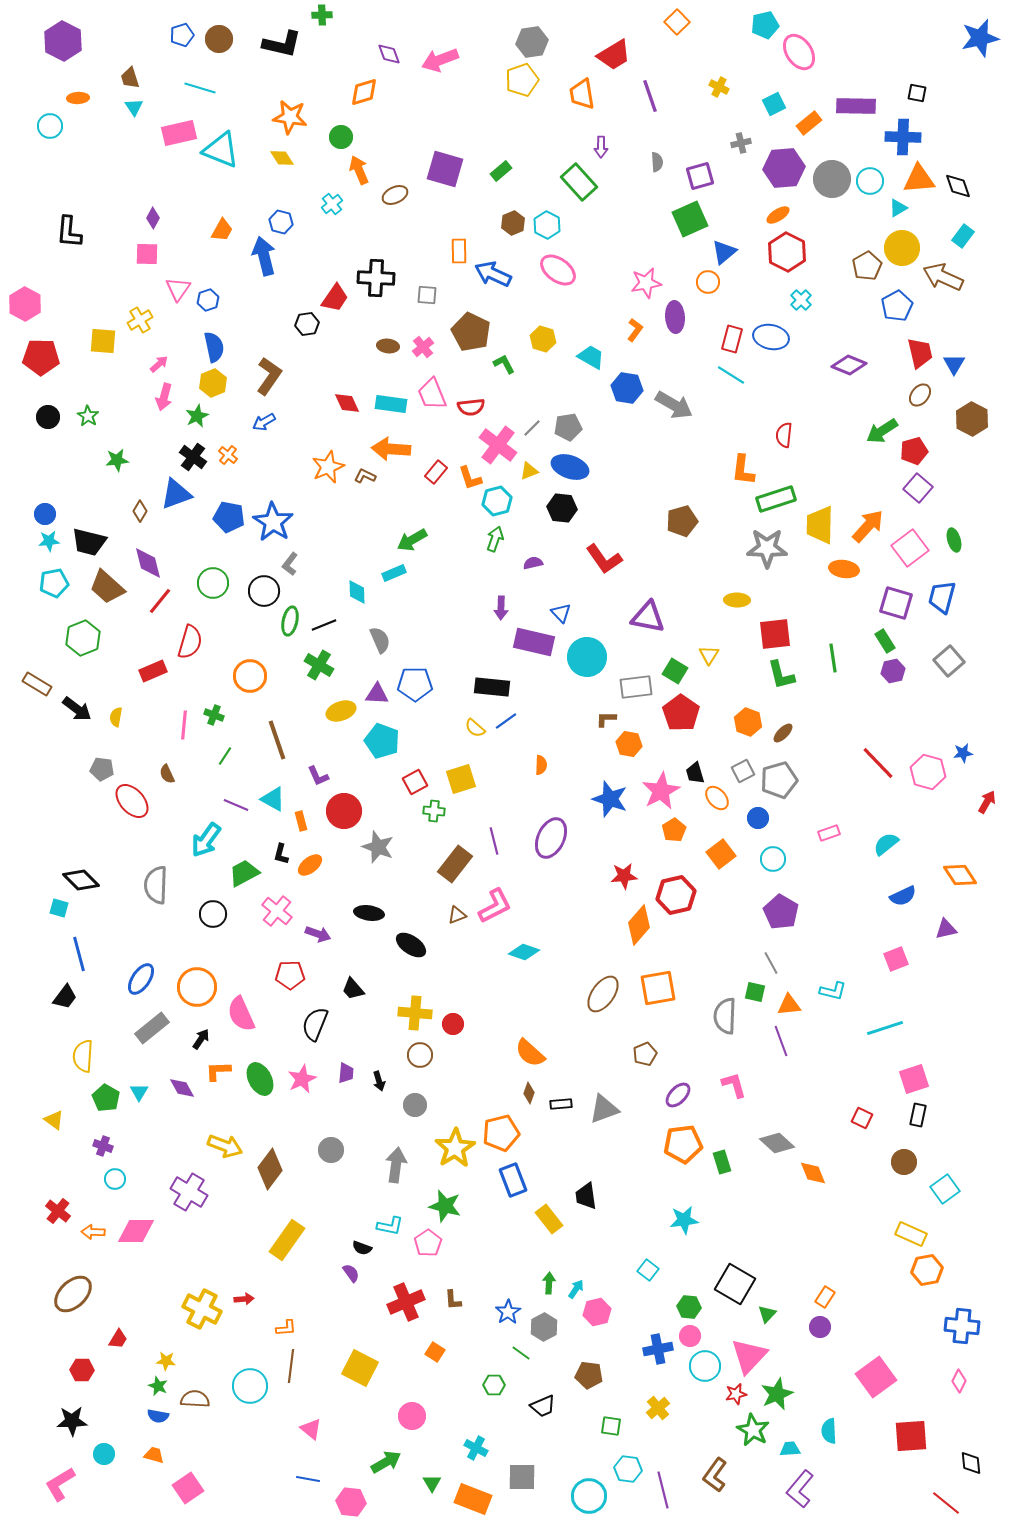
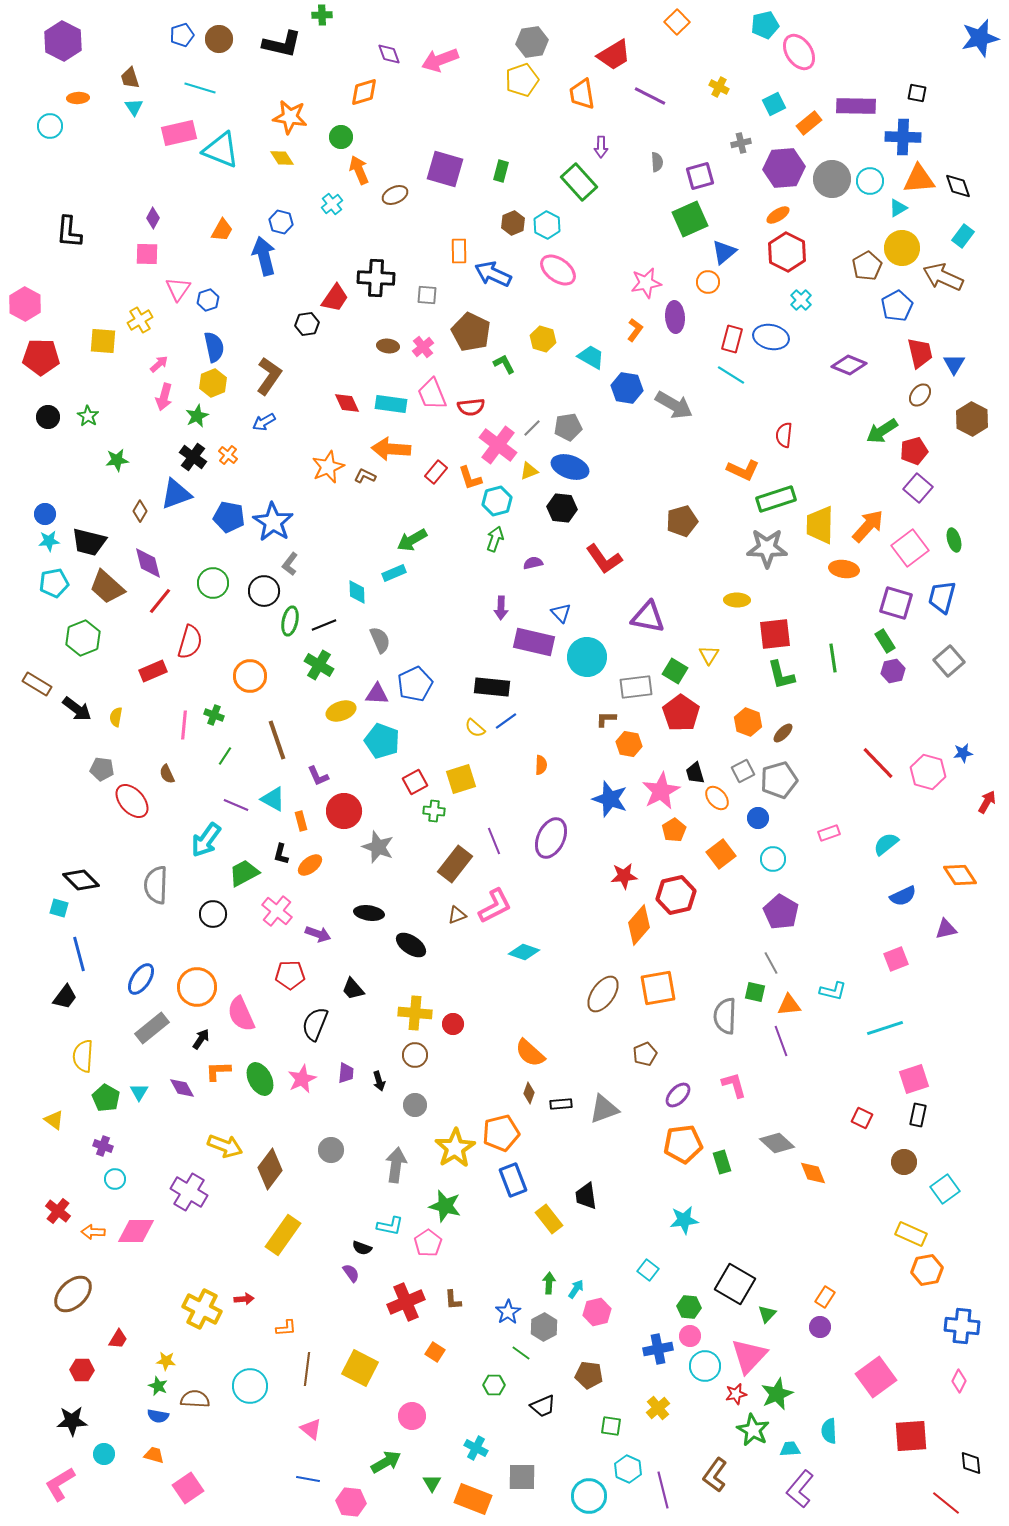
purple line at (650, 96): rotated 44 degrees counterclockwise
green rectangle at (501, 171): rotated 35 degrees counterclockwise
orange L-shape at (743, 470): rotated 72 degrees counterclockwise
blue pentagon at (415, 684): rotated 24 degrees counterclockwise
purple line at (494, 841): rotated 8 degrees counterclockwise
brown circle at (420, 1055): moved 5 px left
yellow rectangle at (287, 1240): moved 4 px left, 5 px up
brown line at (291, 1366): moved 16 px right, 3 px down
cyan hexagon at (628, 1469): rotated 16 degrees clockwise
